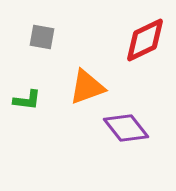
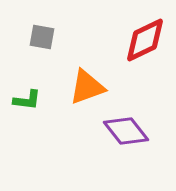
purple diamond: moved 3 px down
